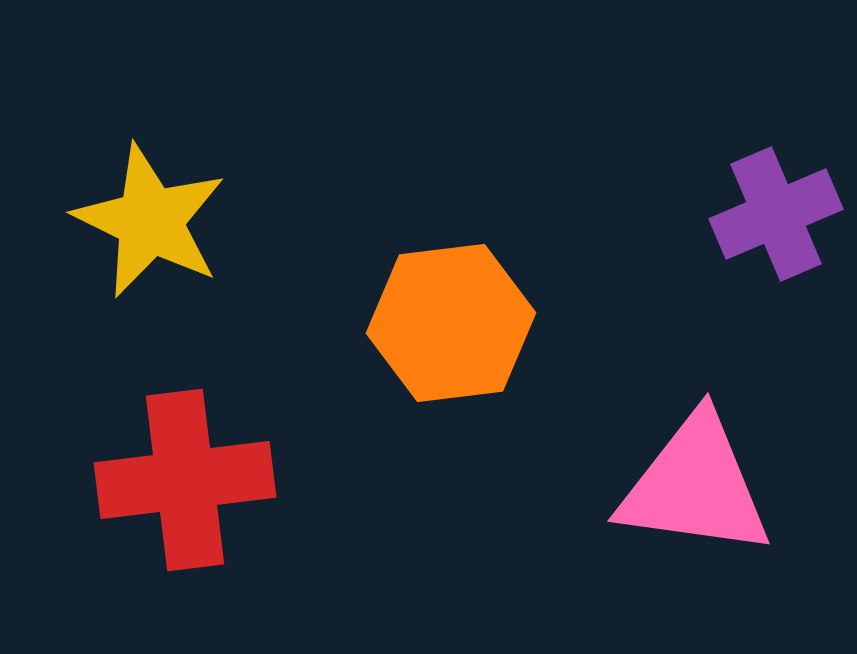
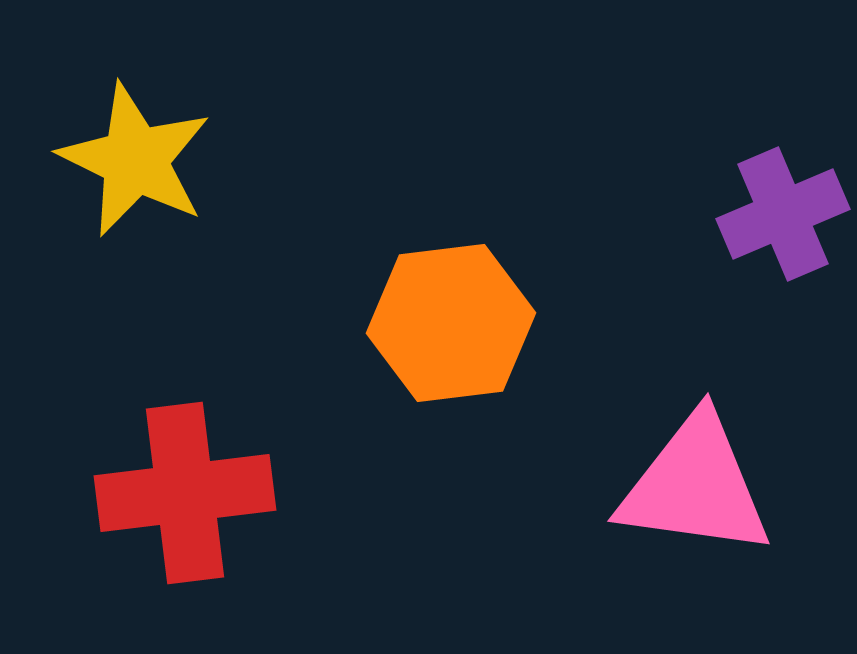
purple cross: moved 7 px right
yellow star: moved 15 px left, 61 px up
red cross: moved 13 px down
